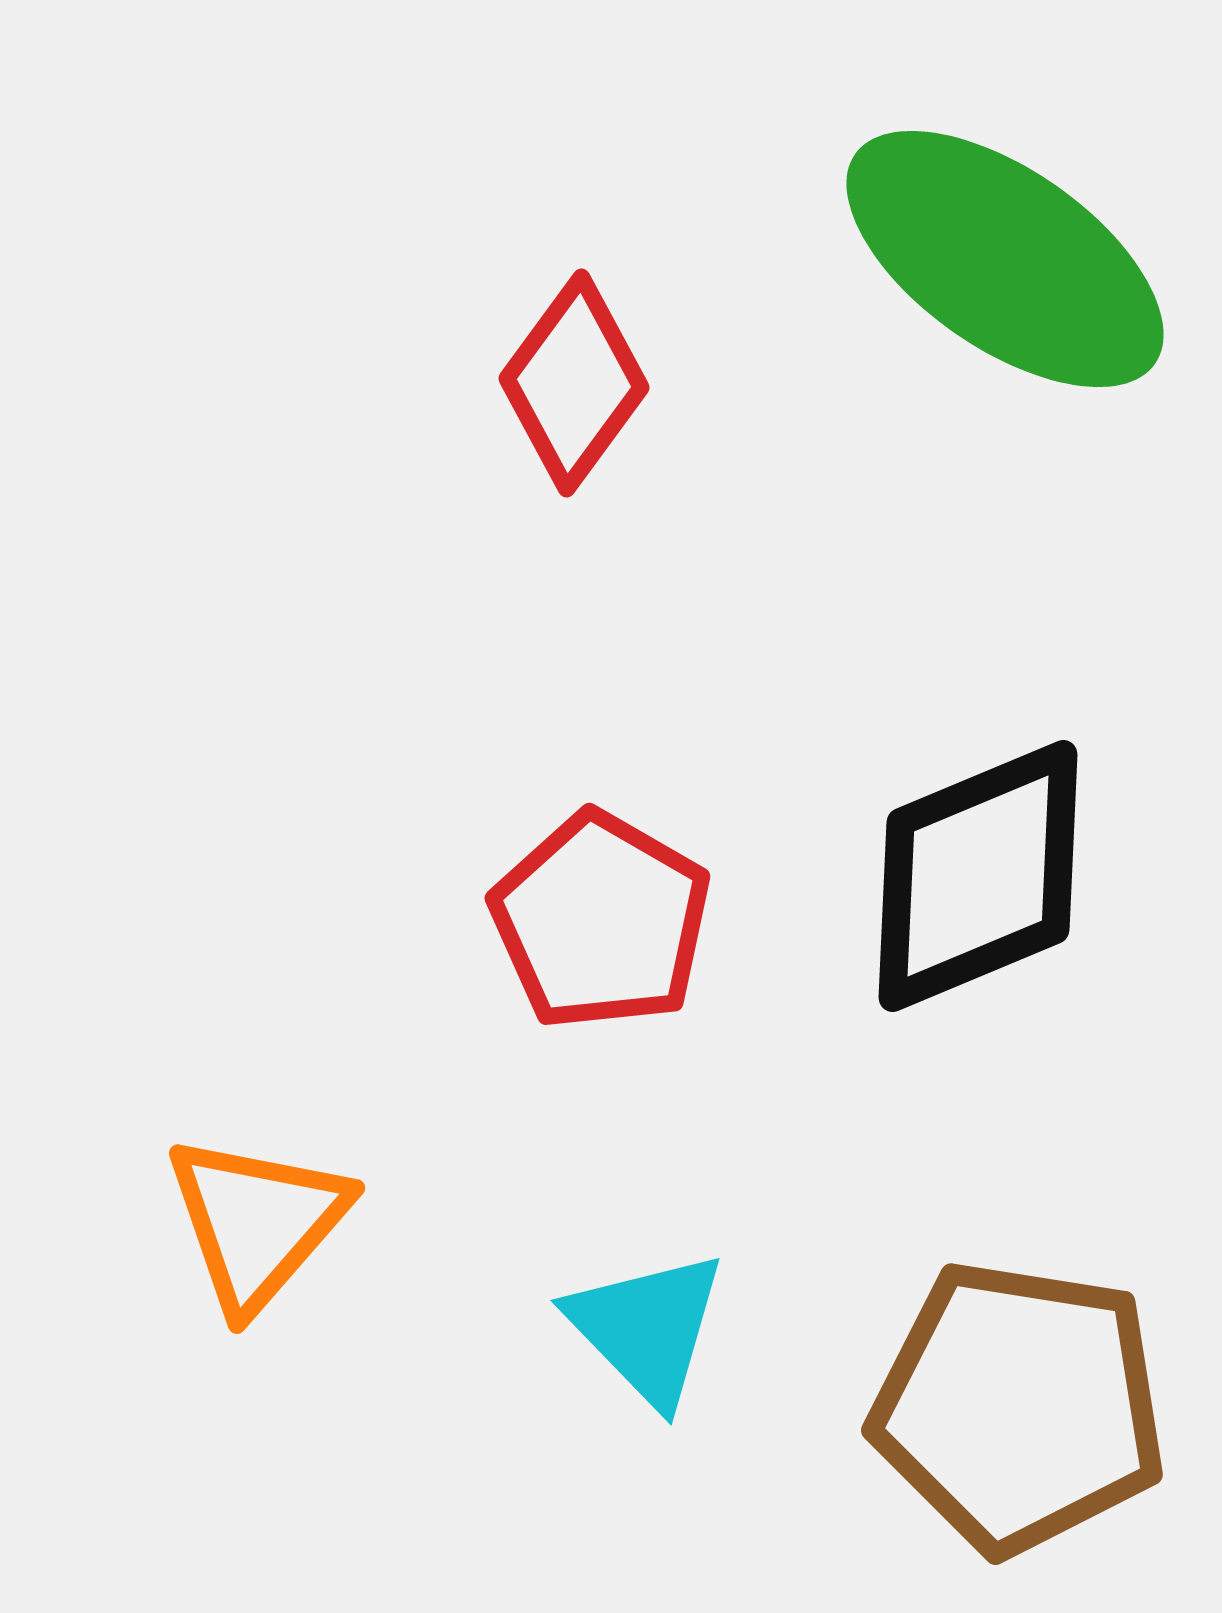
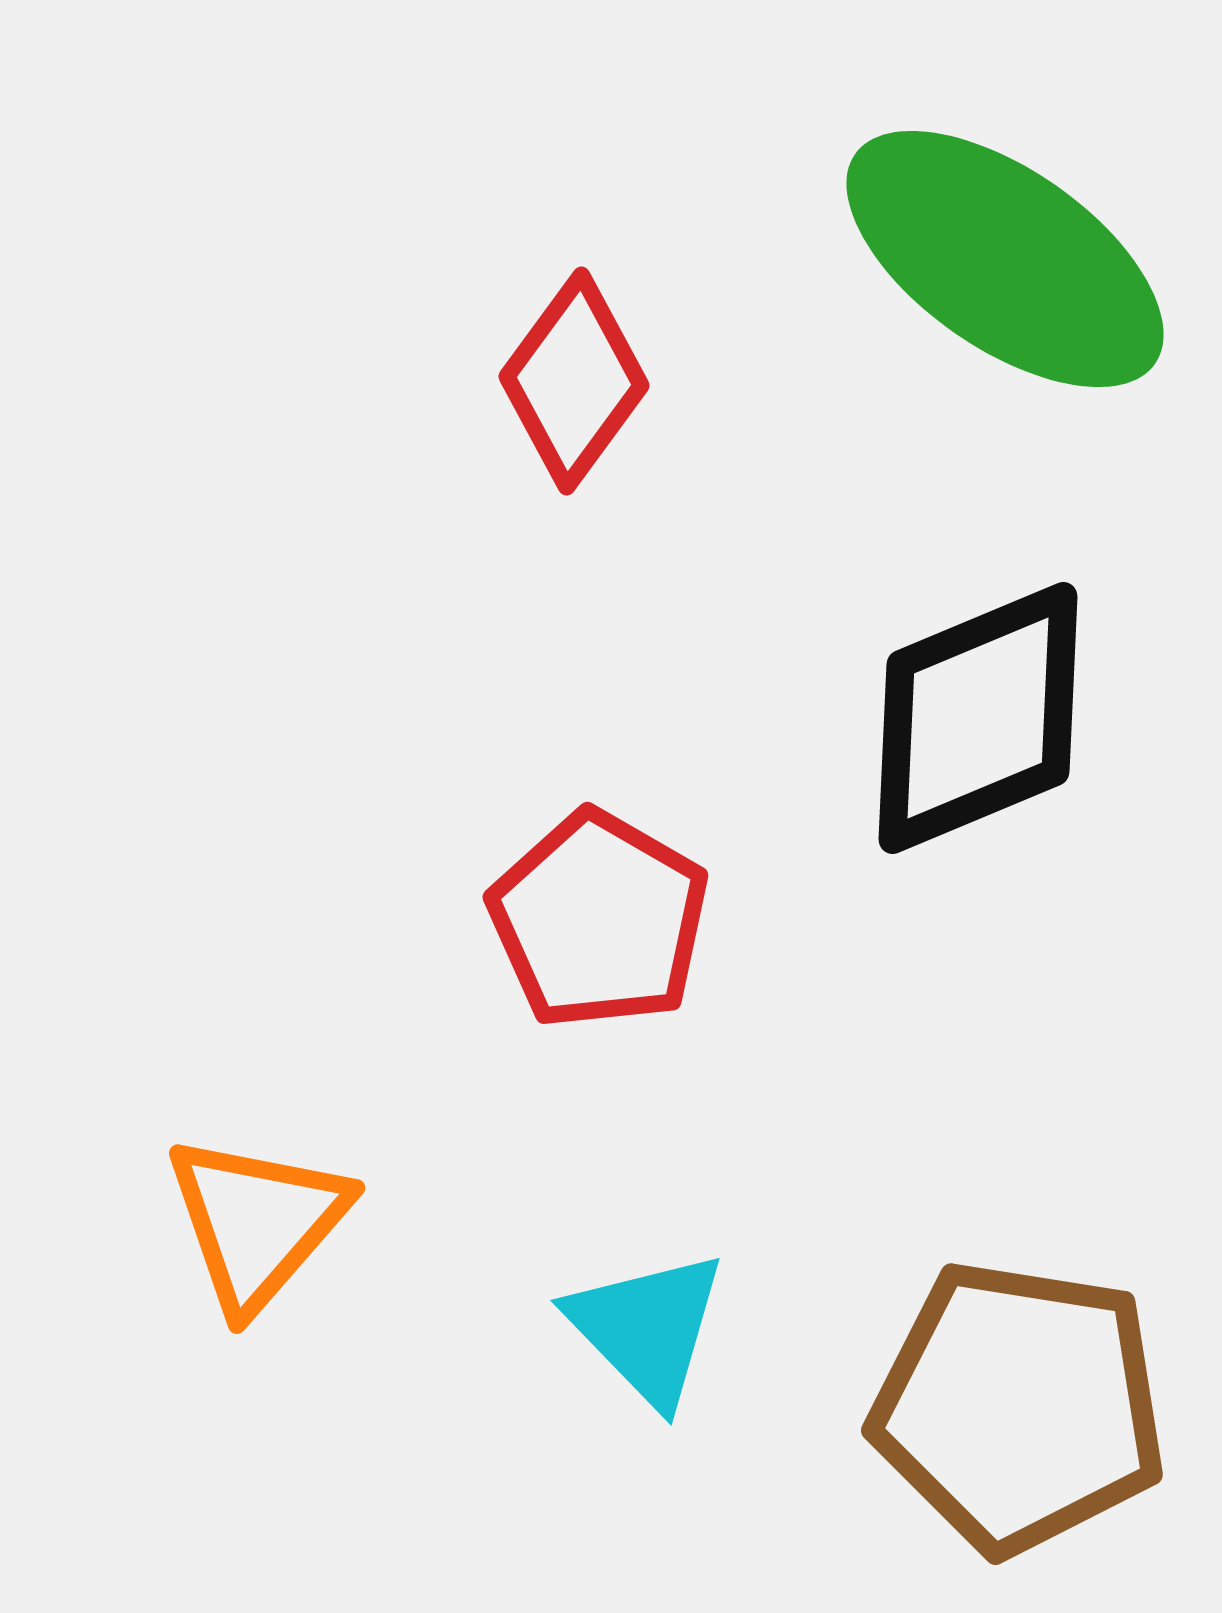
red diamond: moved 2 px up
black diamond: moved 158 px up
red pentagon: moved 2 px left, 1 px up
